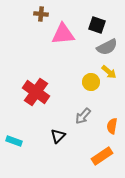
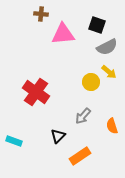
orange semicircle: rotated 28 degrees counterclockwise
orange rectangle: moved 22 px left
